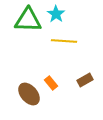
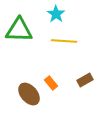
green triangle: moved 9 px left, 10 px down
